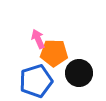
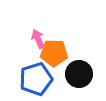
black circle: moved 1 px down
blue pentagon: moved 2 px up
